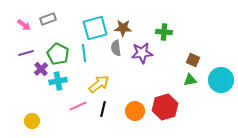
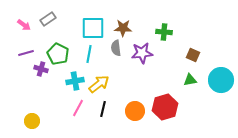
gray rectangle: rotated 14 degrees counterclockwise
cyan square: moved 2 px left; rotated 15 degrees clockwise
cyan line: moved 5 px right, 1 px down; rotated 18 degrees clockwise
brown square: moved 5 px up
purple cross: rotated 32 degrees counterclockwise
cyan cross: moved 17 px right
pink line: moved 2 px down; rotated 36 degrees counterclockwise
